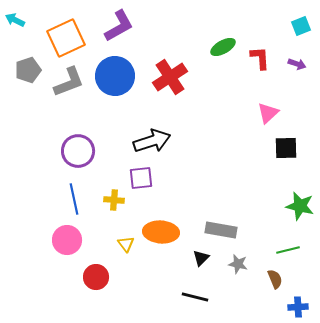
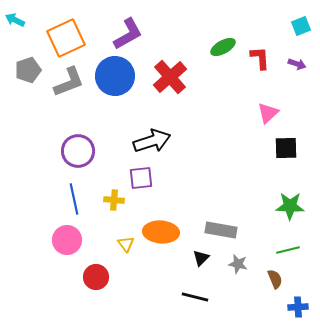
purple L-shape: moved 9 px right, 8 px down
red cross: rotated 8 degrees counterclockwise
green star: moved 10 px left; rotated 12 degrees counterclockwise
